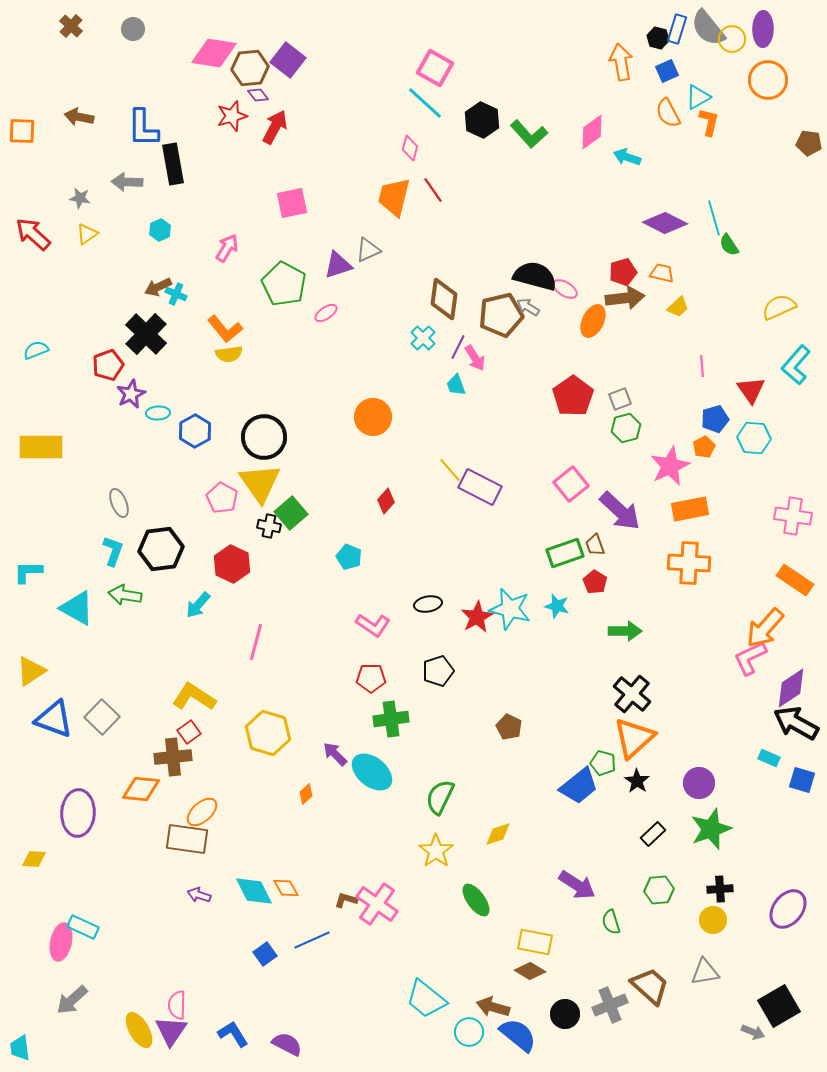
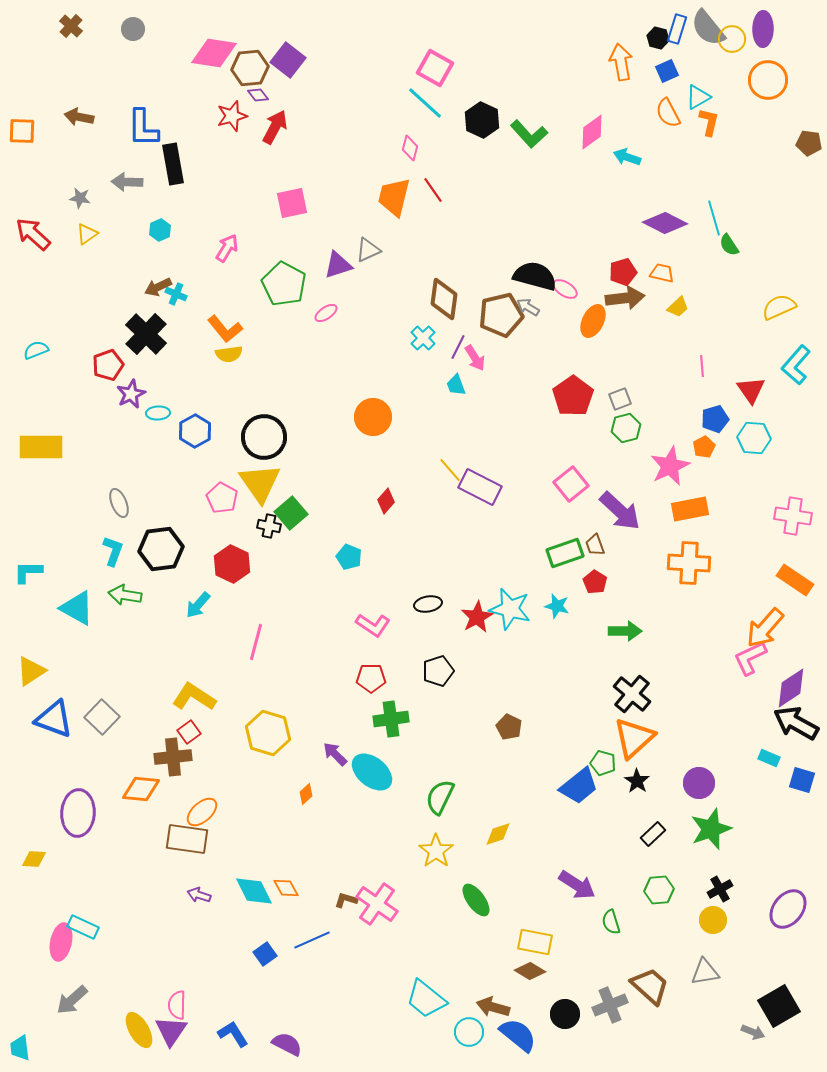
black cross at (720, 889): rotated 25 degrees counterclockwise
